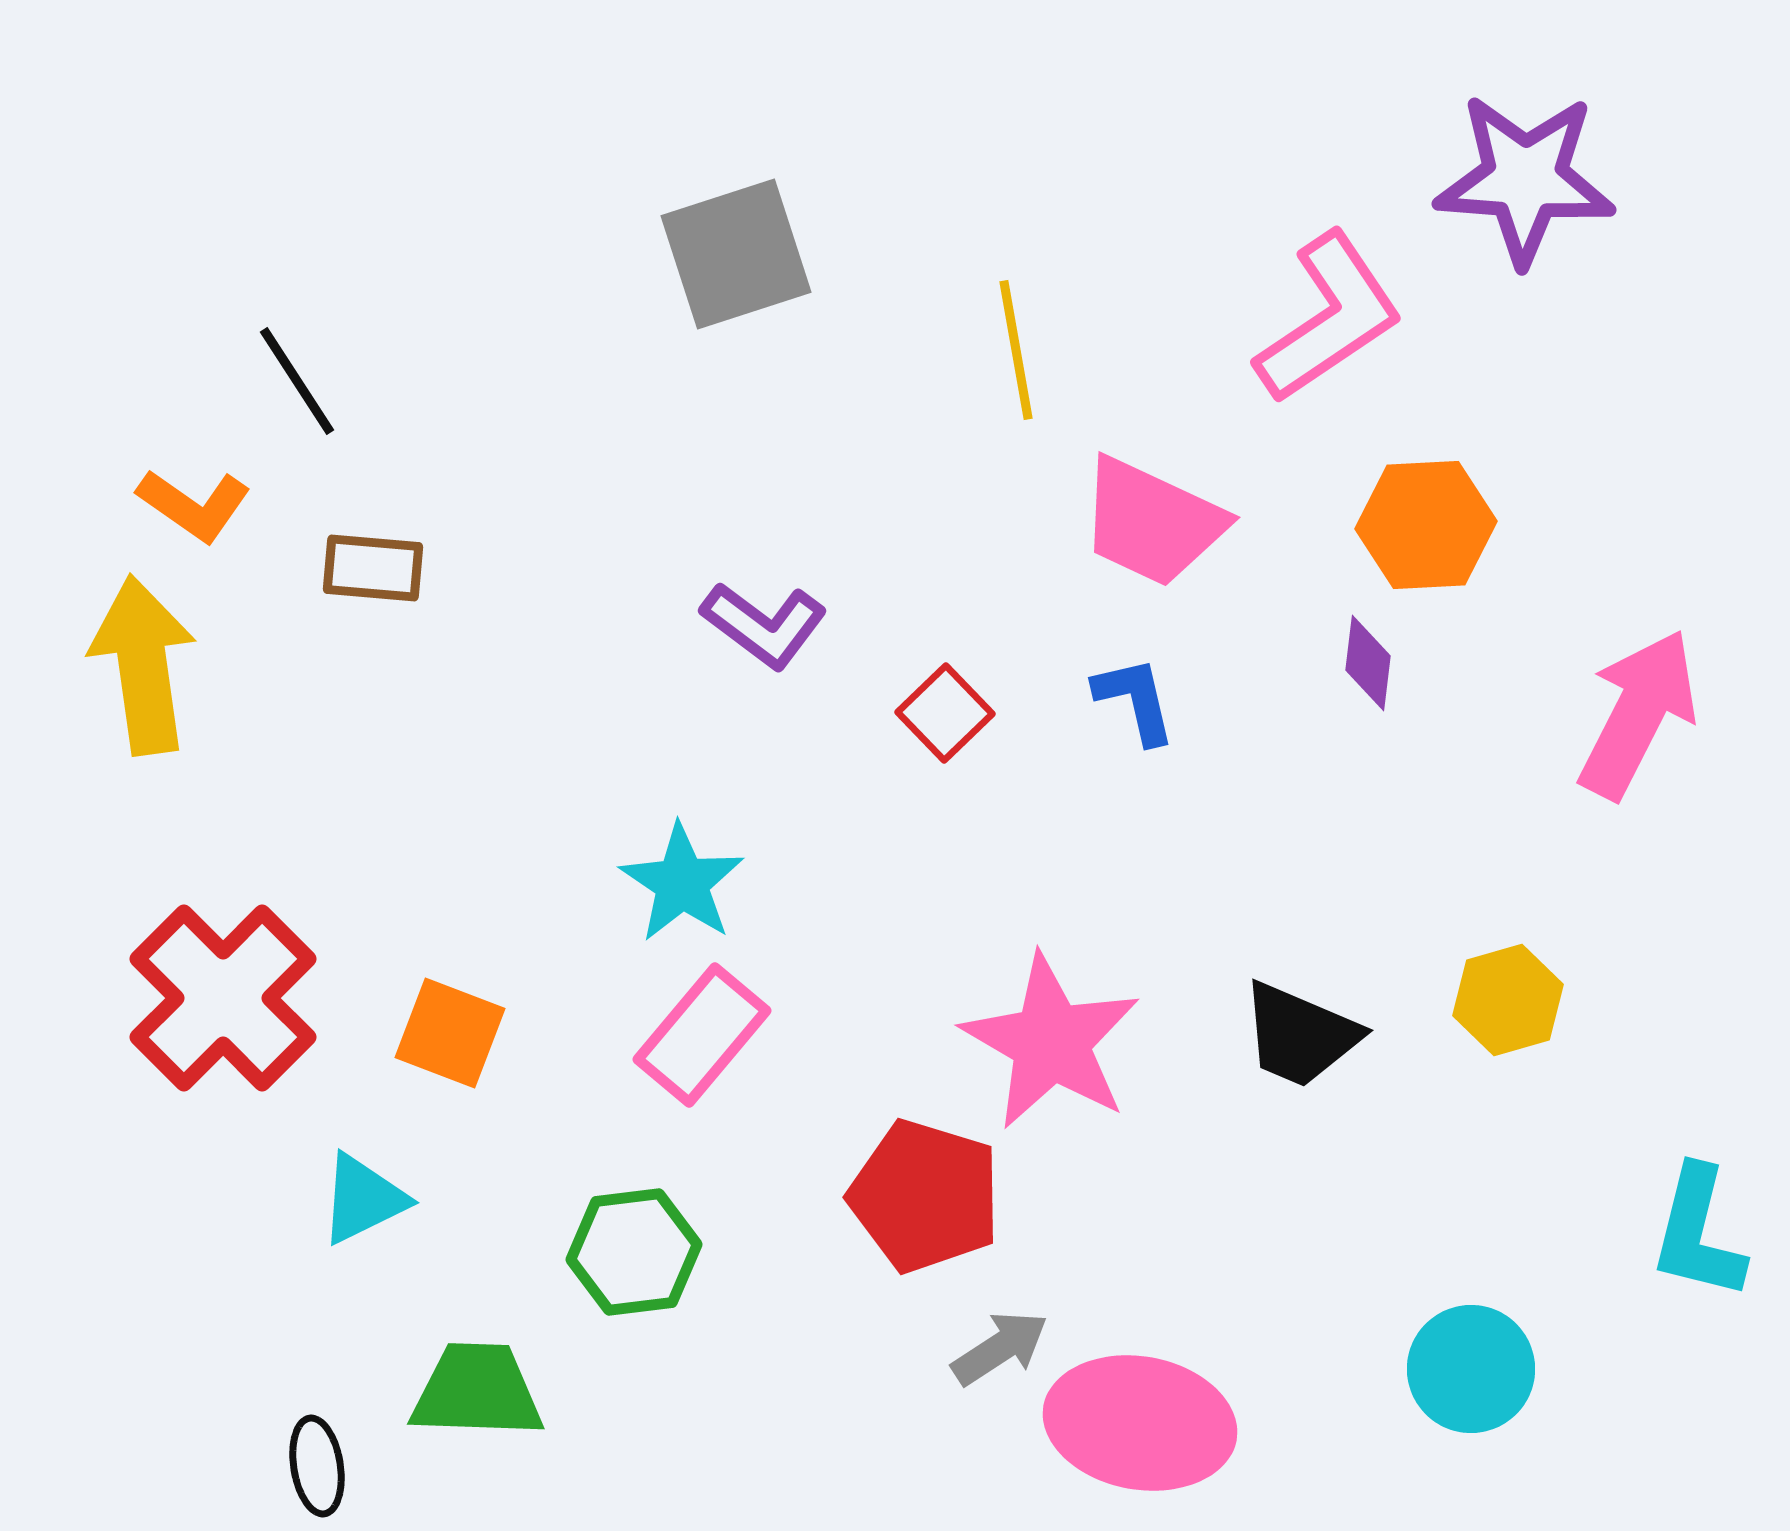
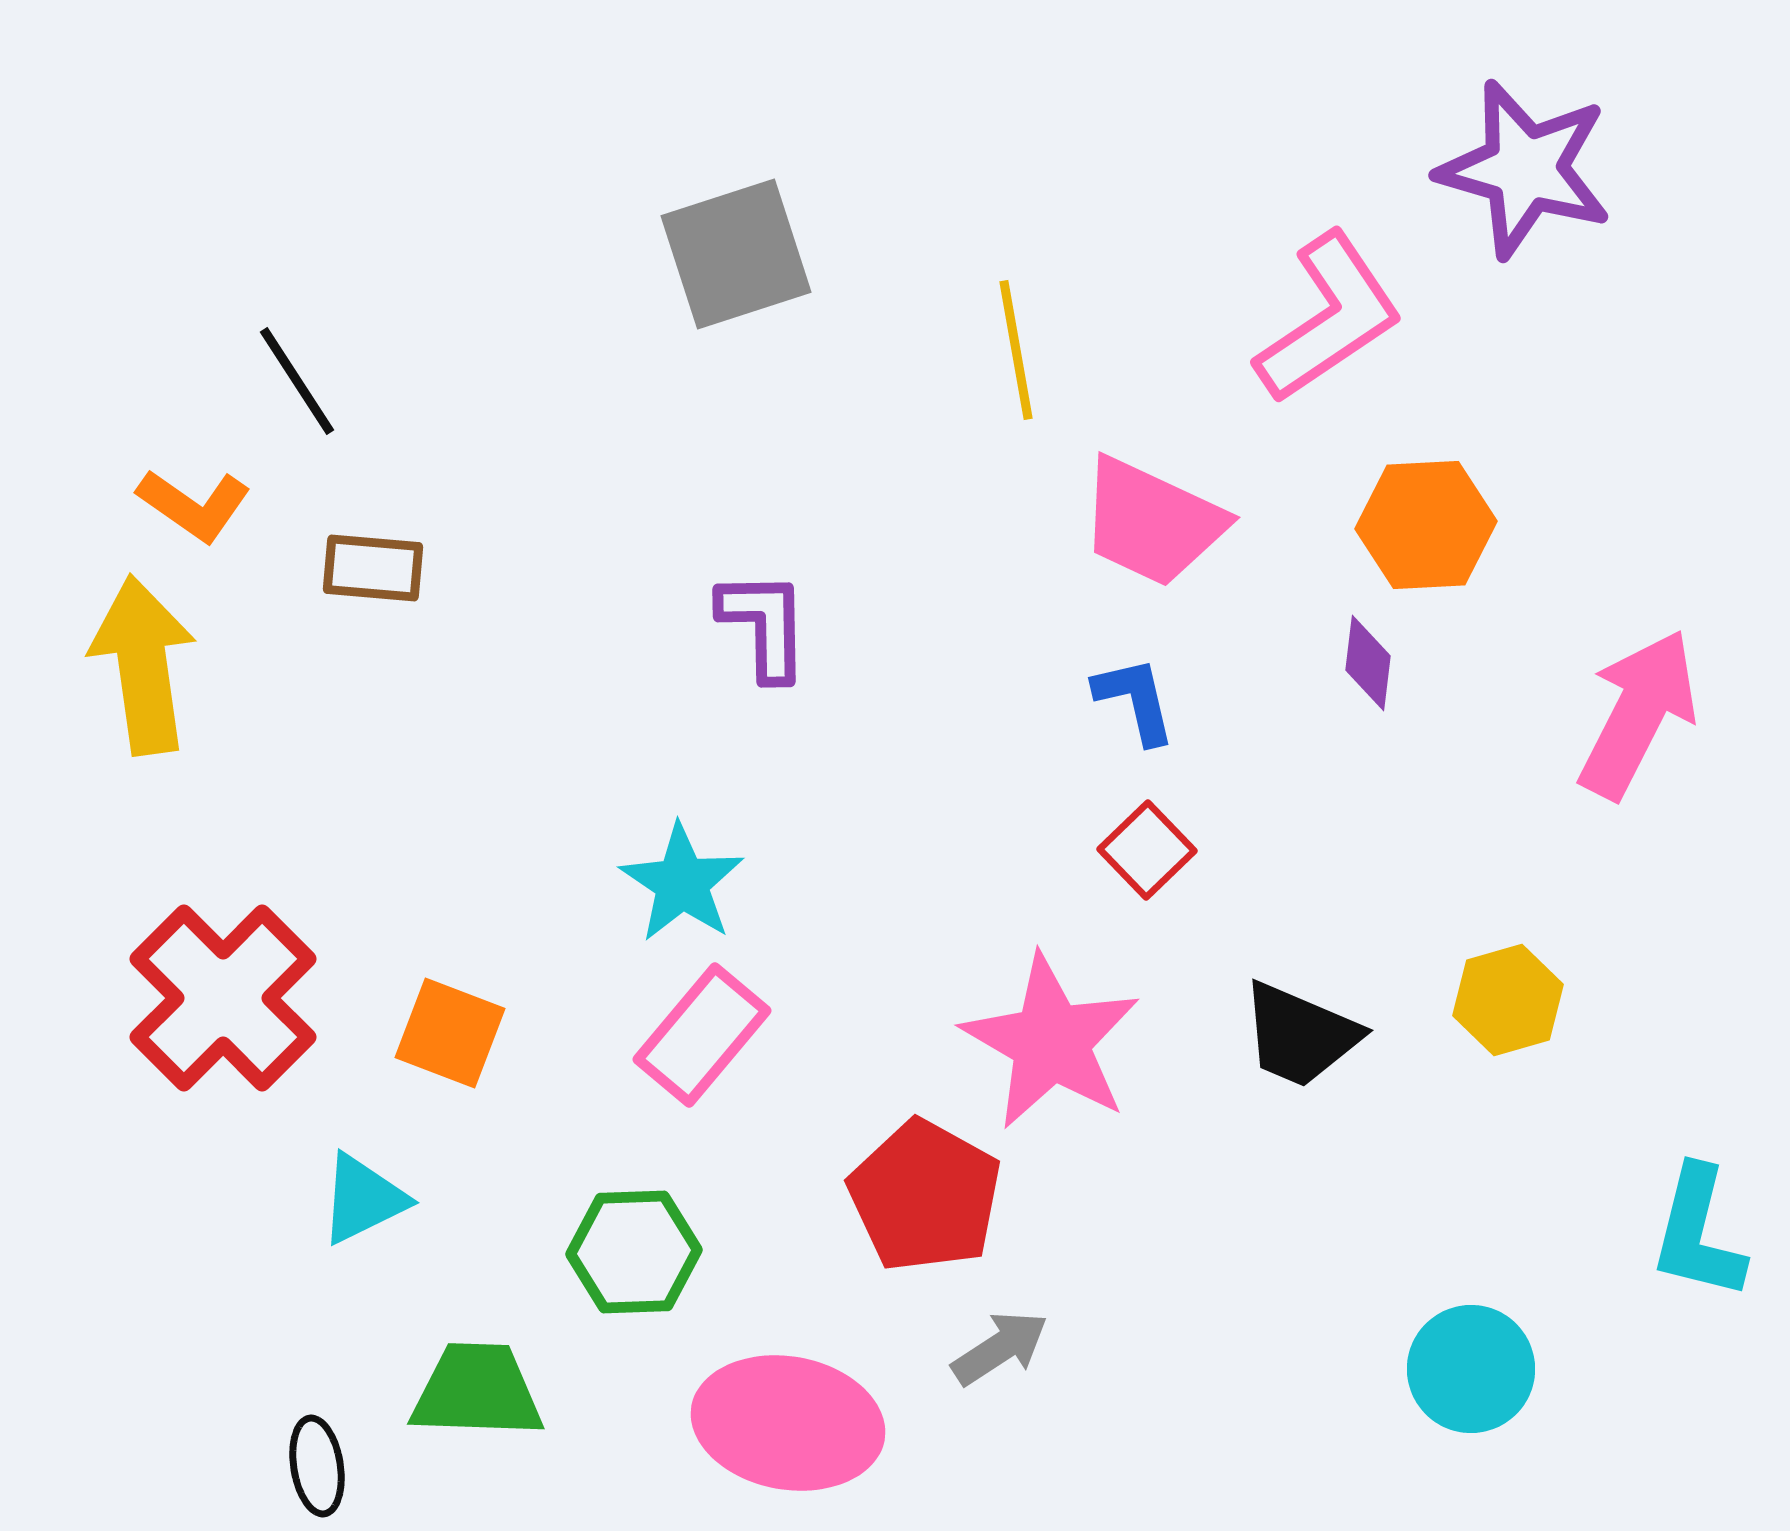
purple star: moved 10 px up; rotated 12 degrees clockwise
purple L-shape: rotated 128 degrees counterclockwise
red square: moved 202 px right, 137 px down
red pentagon: rotated 12 degrees clockwise
green hexagon: rotated 5 degrees clockwise
pink ellipse: moved 352 px left
